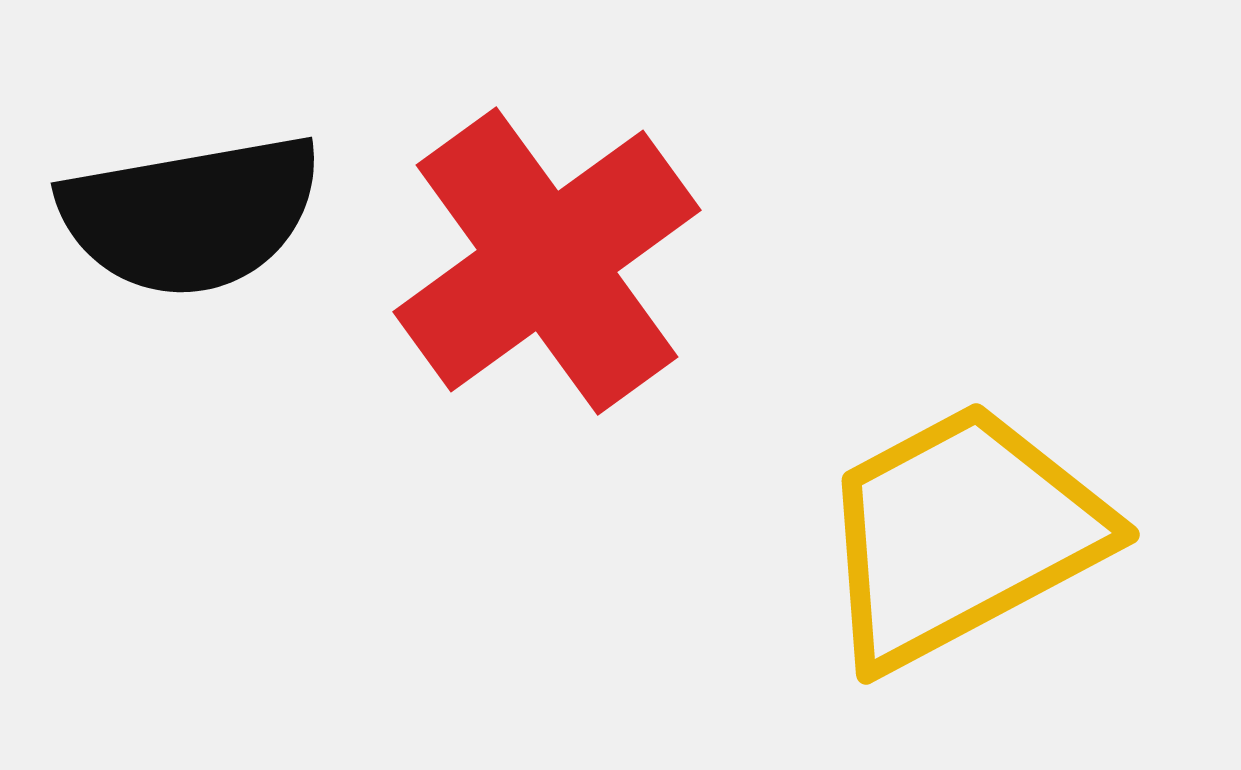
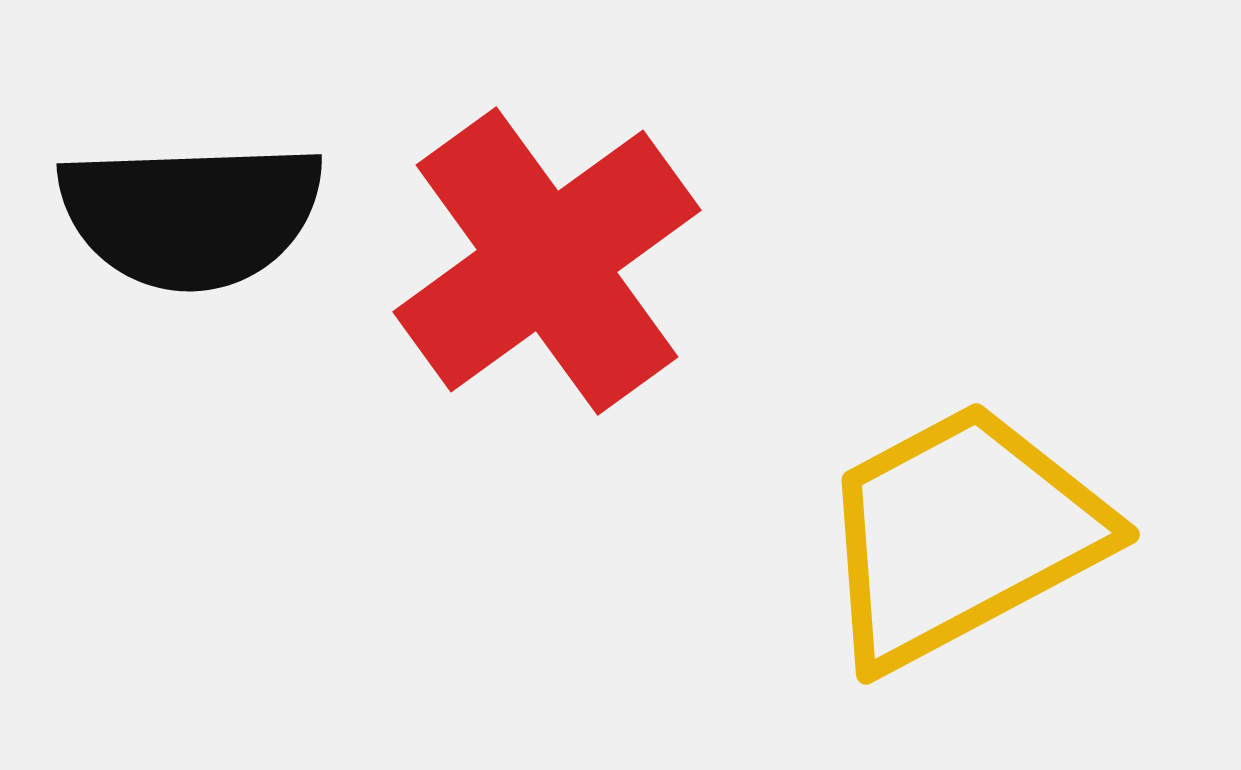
black semicircle: rotated 8 degrees clockwise
